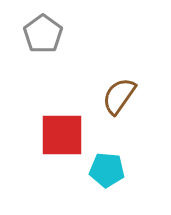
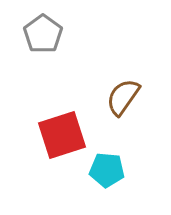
brown semicircle: moved 4 px right, 1 px down
red square: rotated 18 degrees counterclockwise
